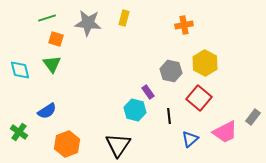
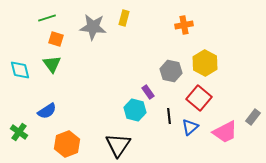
gray star: moved 5 px right, 4 px down
blue triangle: moved 12 px up
